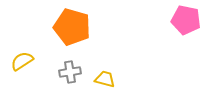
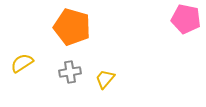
pink pentagon: moved 1 px up
yellow semicircle: moved 2 px down
yellow trapezoid: rotated 65 degrees counterclockwise
